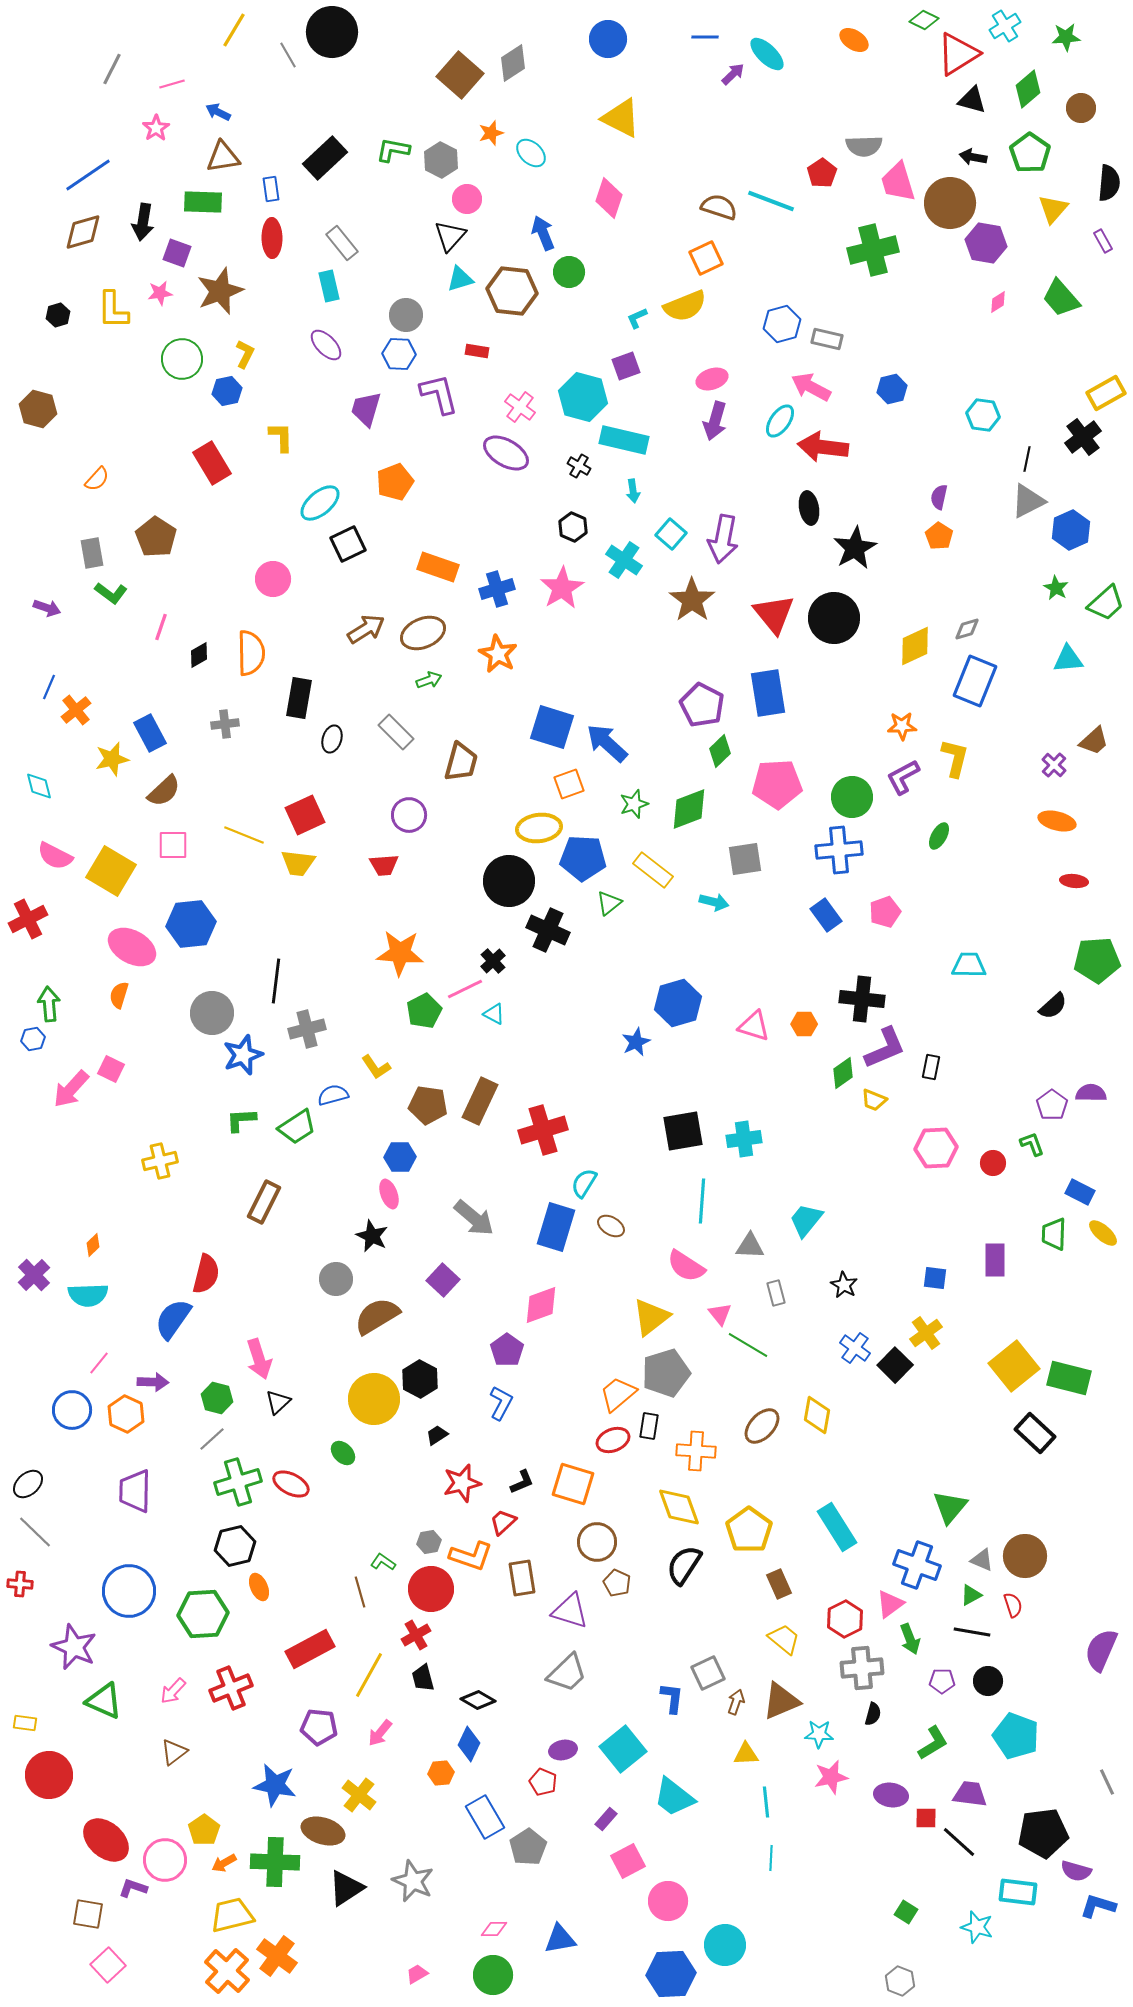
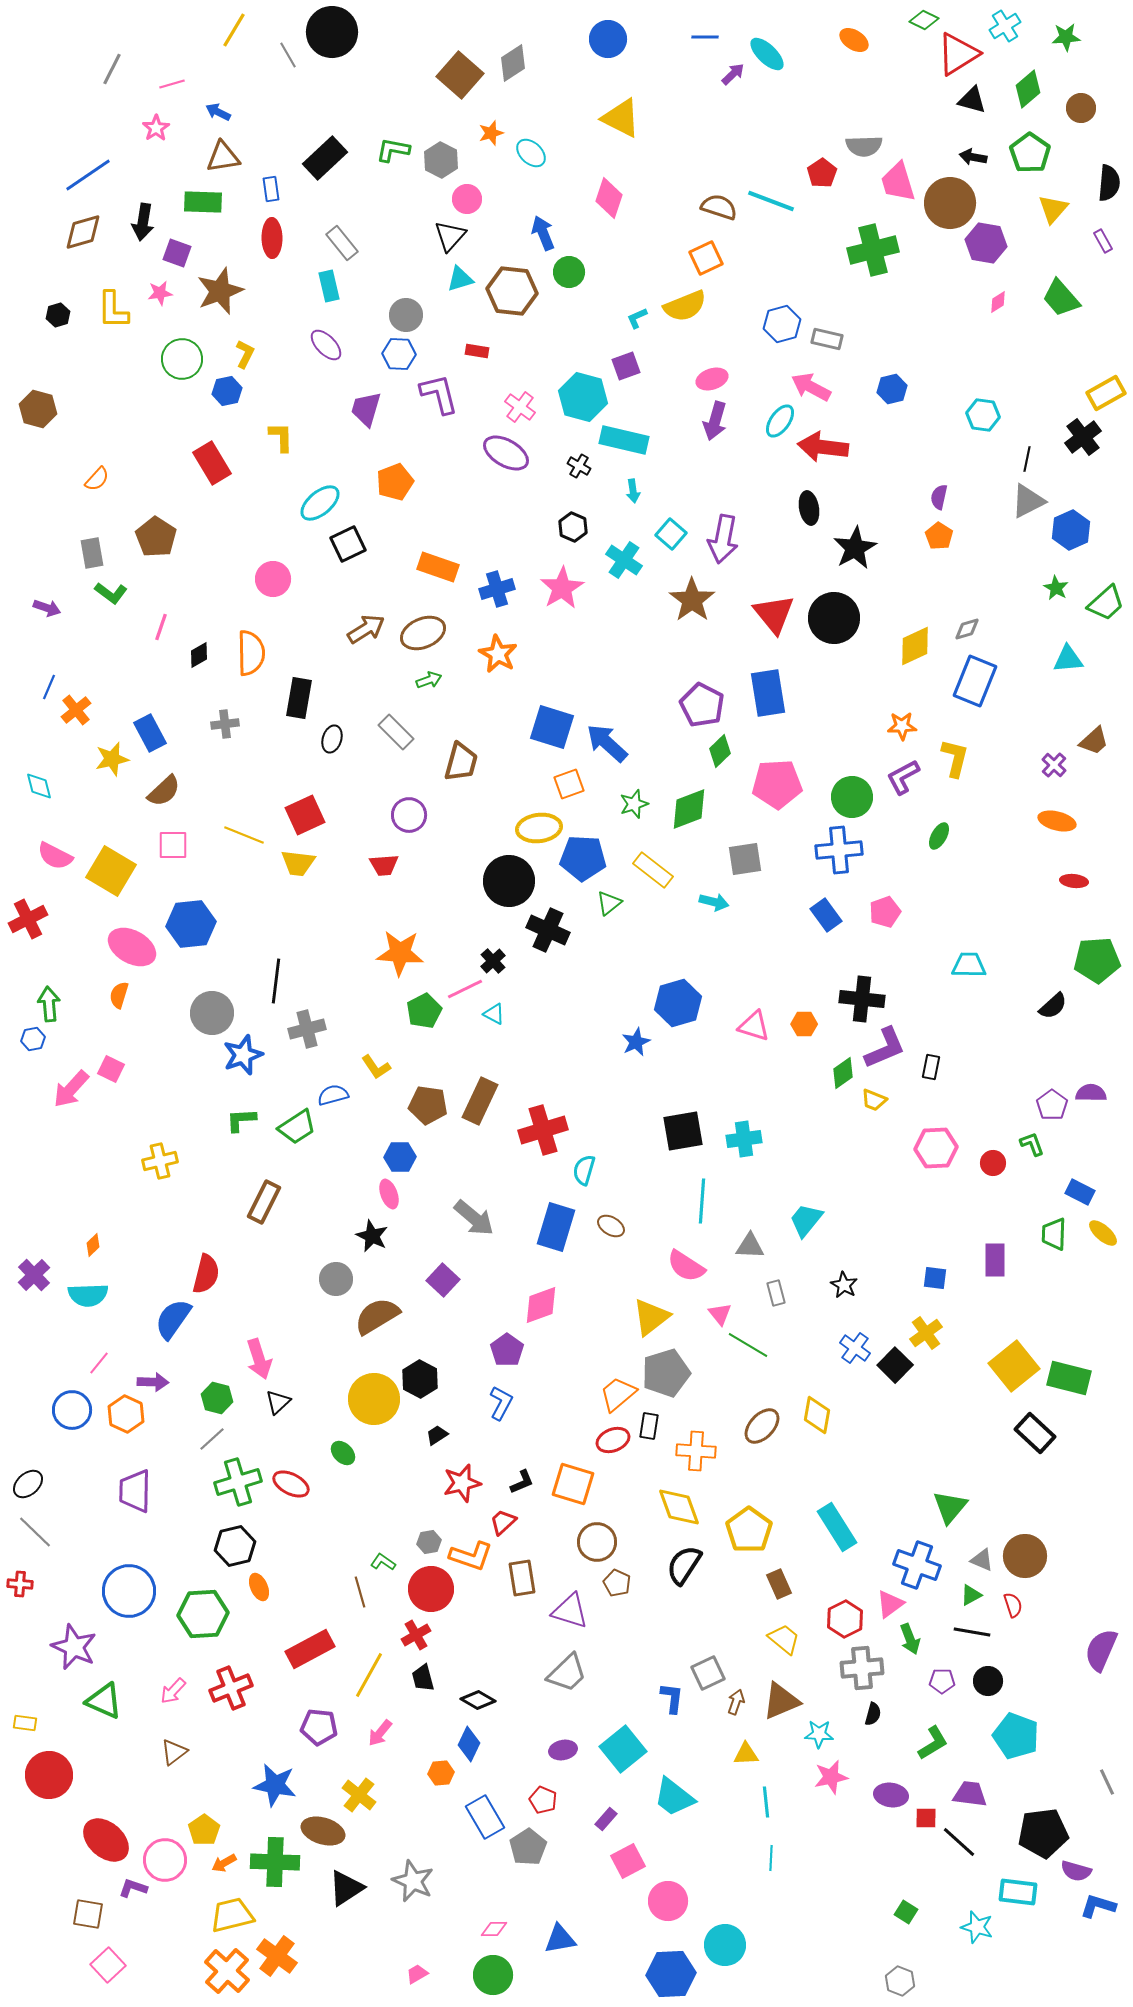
cyan semicircle at (584, 1183): moved 13 px up; rotated 16 degrees counterclockwise
red pentagon at (543, 1782): moved 18 px down
